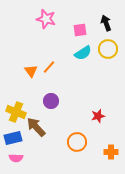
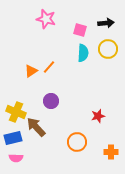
black arrow: rotated 105 degrees clockwise
pink square: rotated 24 degrees clockwise
cyan semicircle: rotated 54 degrees counterclockwise
orange triangle: rotated 32 degrees clockwise
